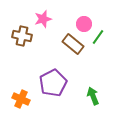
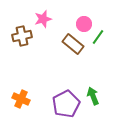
brown cross: rotated 24 degrees counterclockwise
purple pentagon: moved 13 px right, 21 px down
